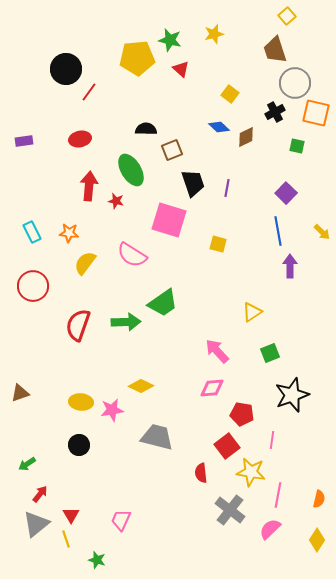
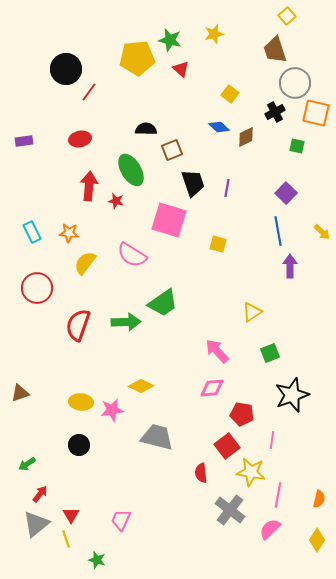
red circle at (33, 286): moved 4 px right, 2 px down
